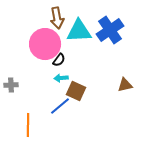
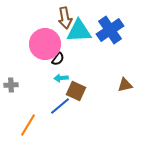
brown arrow: moved 8 px right
black semicircle: moved 1 px left, 1 px up
orange line: rotated 30 degrees clockwise
